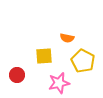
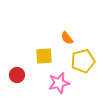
orange semicircle: rotated 40 degrees clockwise
yellow pentagon: rotated 30 degrees clockwise
